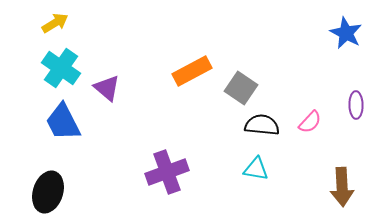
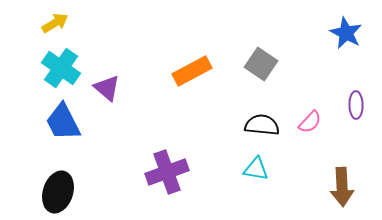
gray square: moved 20 px right, 24 px up
black ellipse: moved 10 px right
